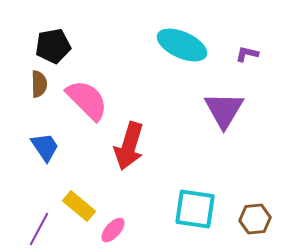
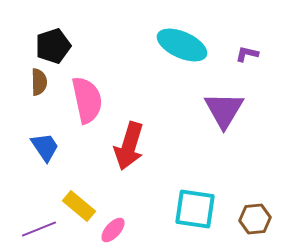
black pentagon: rotated 8 degrees counterclockwise
brown semicircle: moved 2 px up
pink semicircle: rotated 33 degrees clockwise
purple line: rotated 40 degrees clockwise
